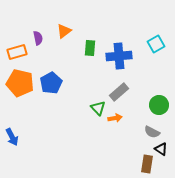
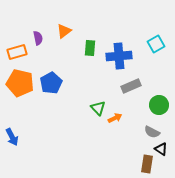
gray rectangle: moved 12 px right, 6 px up; rotated 18 degrees clockwise
orange arrow: rotated 16 degrees counterclockwise
